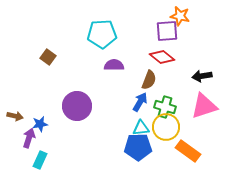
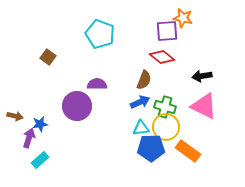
orange star: moved 3 px right, 2 px down
cyan pentagon: moved 2 px left; rotated 24 degrees clockwise
purple semicircle: moved 17 px left, 19 px down
brown semicircle: moved 5 px left
blue arrow: rotated 36 degrees clockwise
pink triangle: rotated 44 degrees clockwise
blue pentagon: moved 13 px right, 1 px down
cyan rectangle: rotated 24 degrees clockwise
